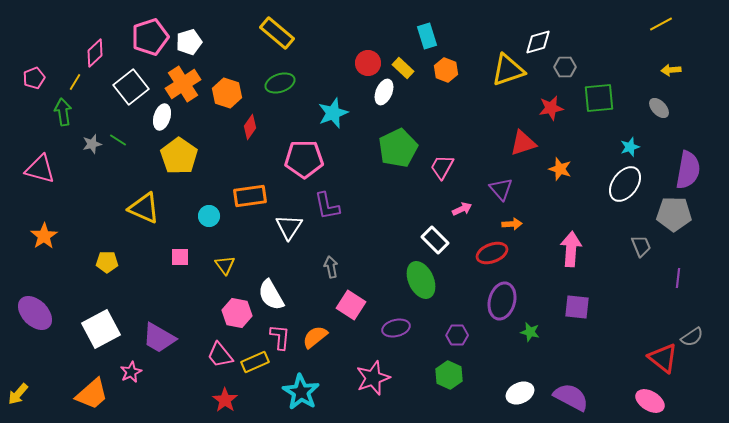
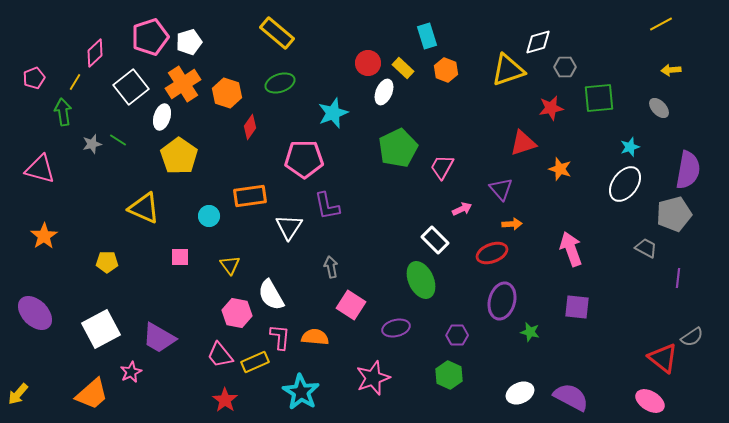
gray pentagon at (674, 214): rotated 16 degrees counterclockwise
gray trapezoid at (641, 246): moved 5 px right, 2 px down; rotated 40 degrees counterclockwise
pink arrow at (571, 249): rotated 24 degrees counterclockwise
yellow triangle at (225, 265): moved 5 px right
orange semicircle at (315, 337): rotated 44 degrees clockwise
